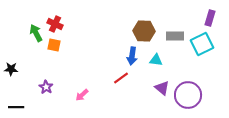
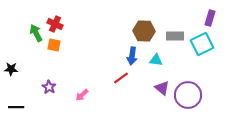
purple star: moved 3 px right
